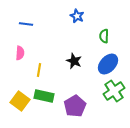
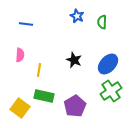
green semicircle: moved 2 px left, 14 px up
pink semicircle: moved 2 px down
black star: moved 1 px up
green cross: moved 3 px left
yellow square: moved 7 px down
